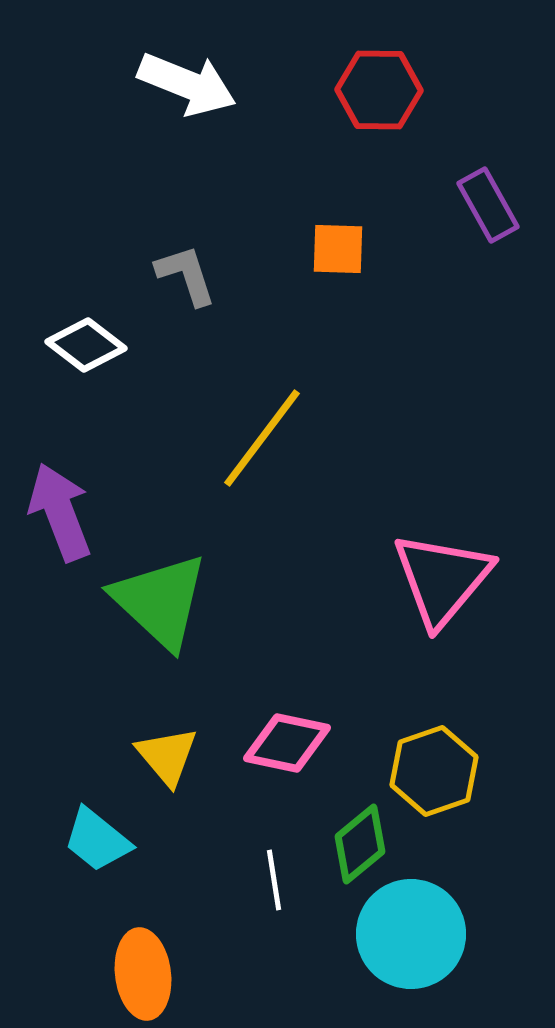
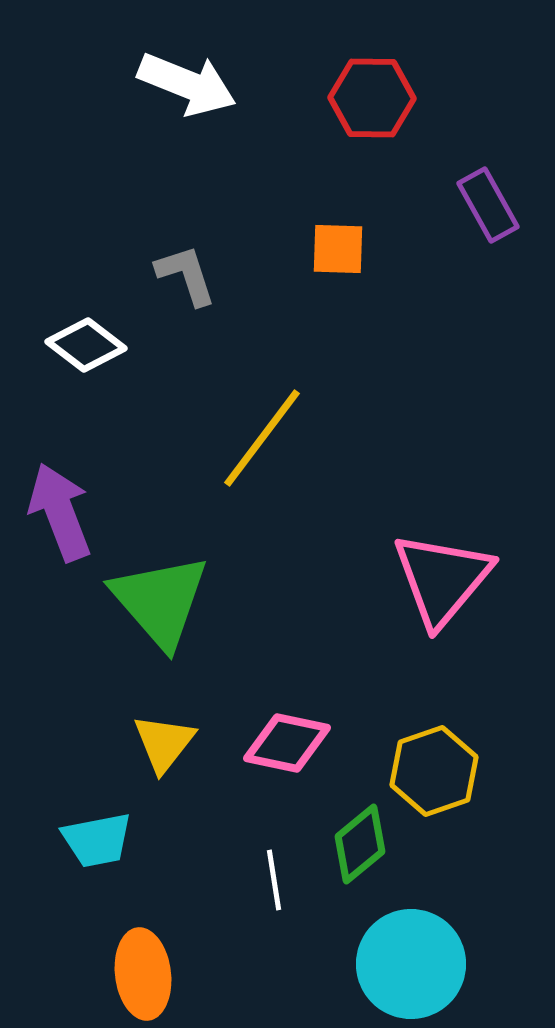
red hexagon: moved 7 px left, 8 px down
green triangle: rotated 6 degrees clockwise
yellow triangle: moved 3 px left, 13 px up; rotated 18 degrees clockwise
cyan trapezoid: rotated 50 degrees counterclockwise
cyan circle: moved 30 px down
